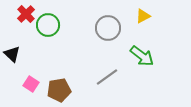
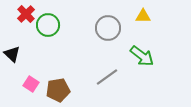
yellow triangle: rotated 28 degrees clockwise
brown pentagon: moved 1 px left
